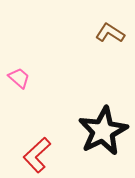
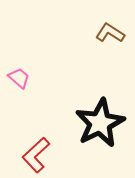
black star: moved 3 px left, 8 px up
red L-shape: moved 1 px left
